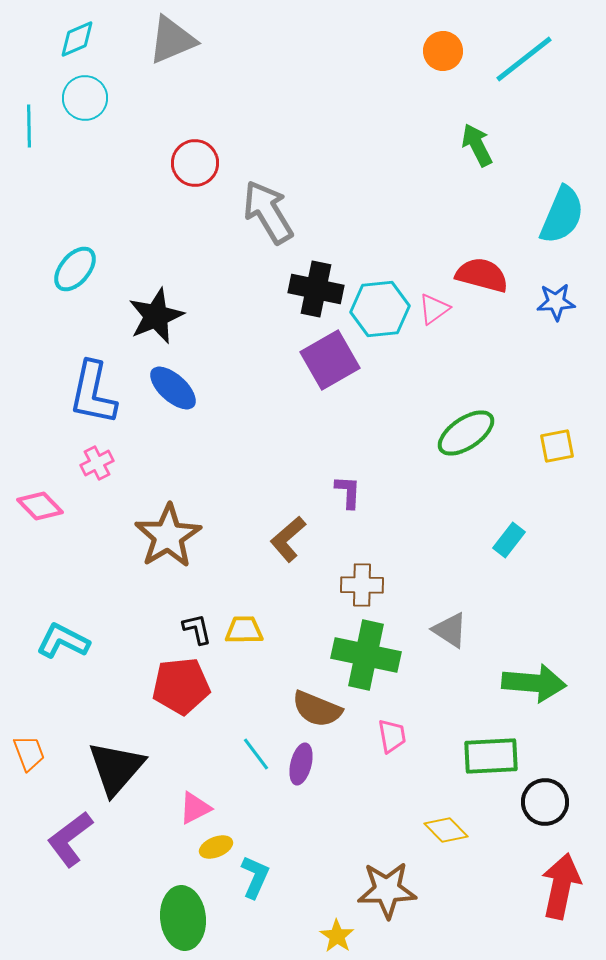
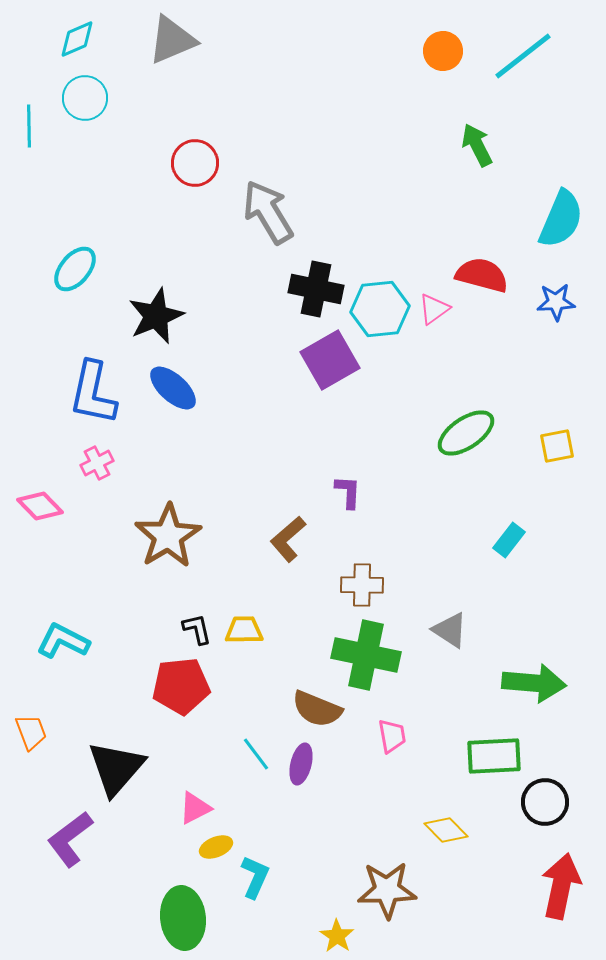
cyan line at (524, 59): moved 1 px left, 3 px up
cyan semicircle at (562, 215): moved 1 px left, 4 px down
orange trapezoid at (29, 753): moved 2 px right, 21 px up
green rectangle at (491, 756): moved 3 px right
